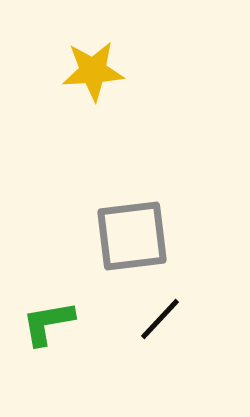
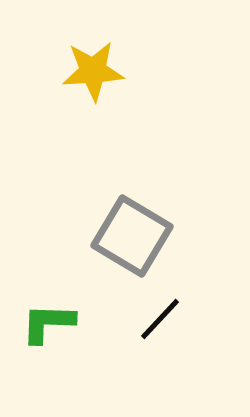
gray square: rotated 38 degrees clockwise
green L-shape: rotated 12 degrees clockwise
